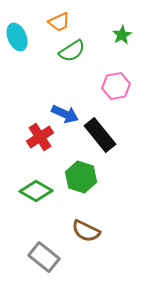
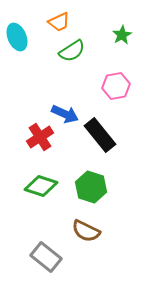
green hexagon: moved 10 px right, 10 px down
green diamond: moved 5 px right, 5 px up; rotated 12 degrees counterclockwise
gray rectangle: moved 2 px right
